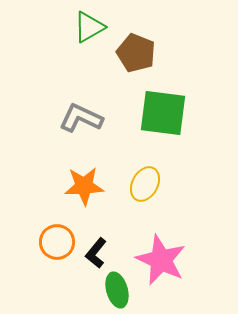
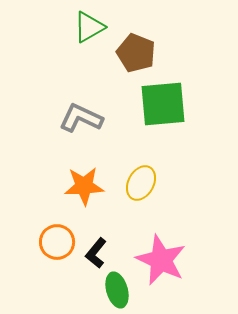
green square: moved 9 px up; rotated 12 degrees counterclockwise
yellow ellipse: moved 4 px left, 1 px up
